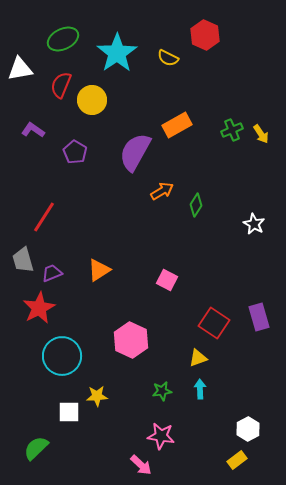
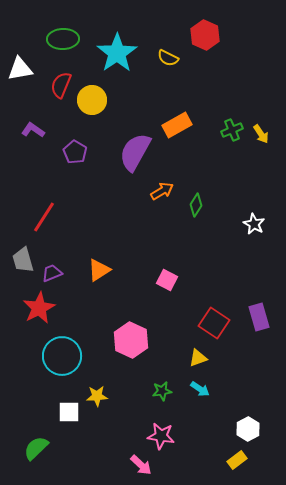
green ellipse: rotated 24 degrees clockwise
cyan arrow: rotated 126 degrees clockwise
